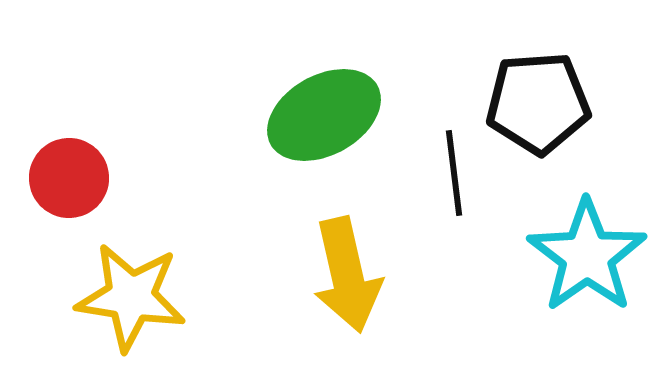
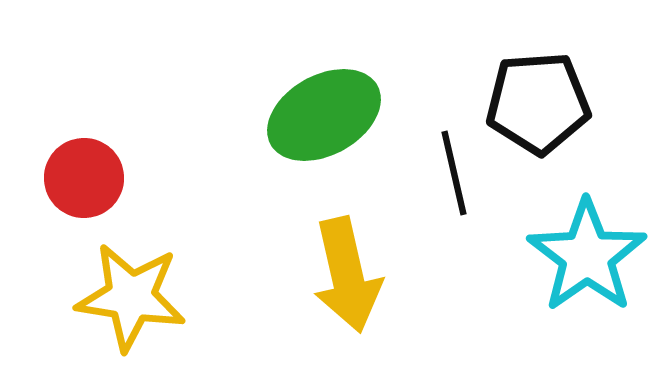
black line: rotated 6 degrees counterclockwise
red circle: moved 15 px right
